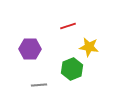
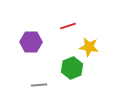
purple hexagon: moved 1 px right, 7 px up
green hexagon: moved 1 px up
